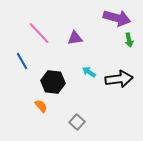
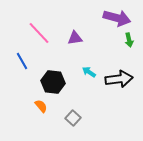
gray square: moved 4 px left, 4 px up
